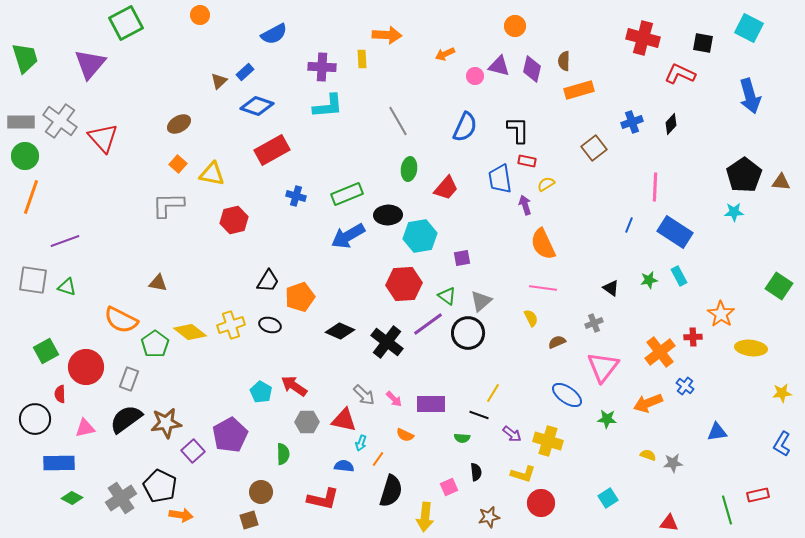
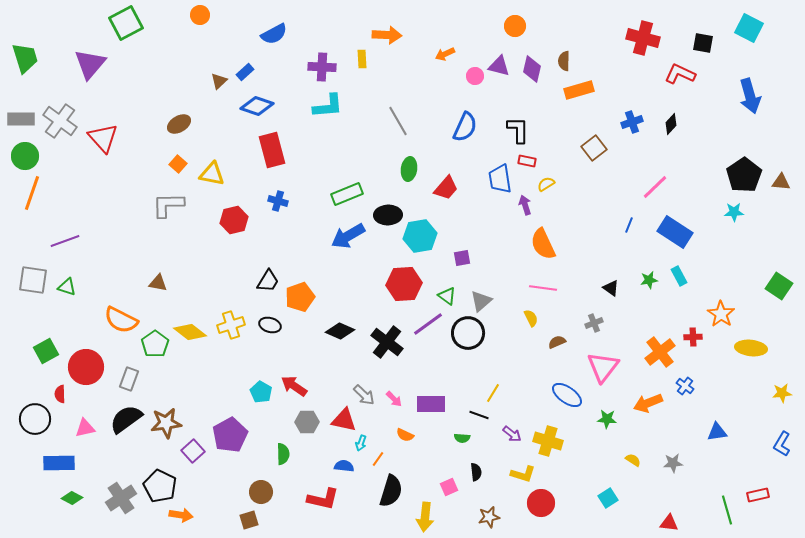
gray rectangle at (21, 122): moved 3 px up
red rectangle at (272, 150): rotated 76 degrees counterclockwise
pink line at (655, 187): rotated 44 degrees clockwise
blue cross at (296, 196): moved 18 px left, 5 px down
orange line at (31, 197): moved 1 px right, 4 px up
yellow semicircle at (648, 455): moved 15 px left, 5 px down; rotated 14 degrees clockwise
